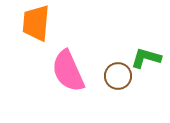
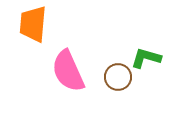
orange trapezoid: moved 3 px left, 1 px down
brown circle: moved 1 px down
